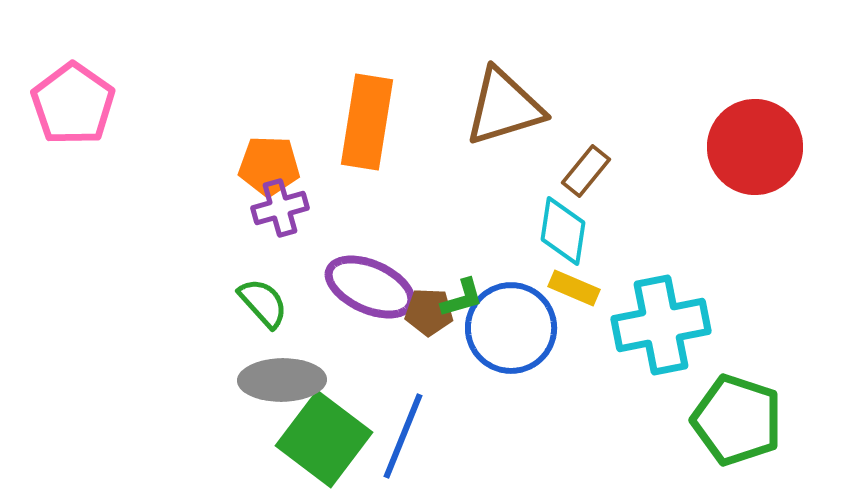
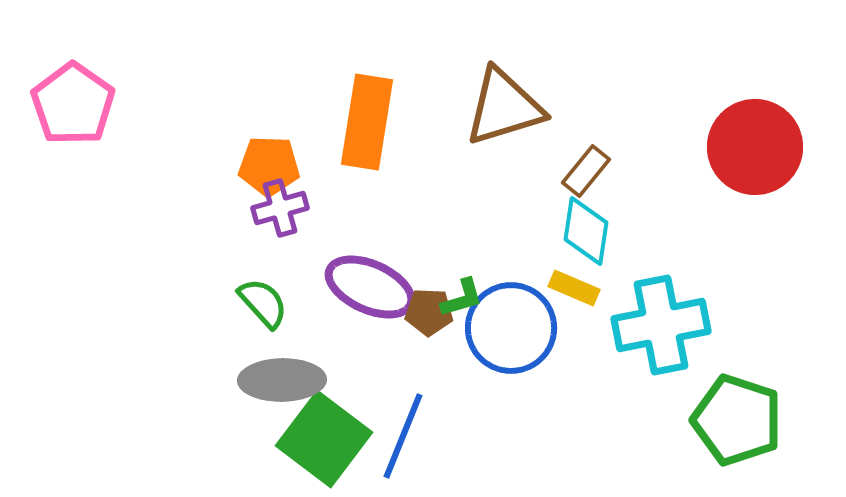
cyan diamond: moved 23 px right
